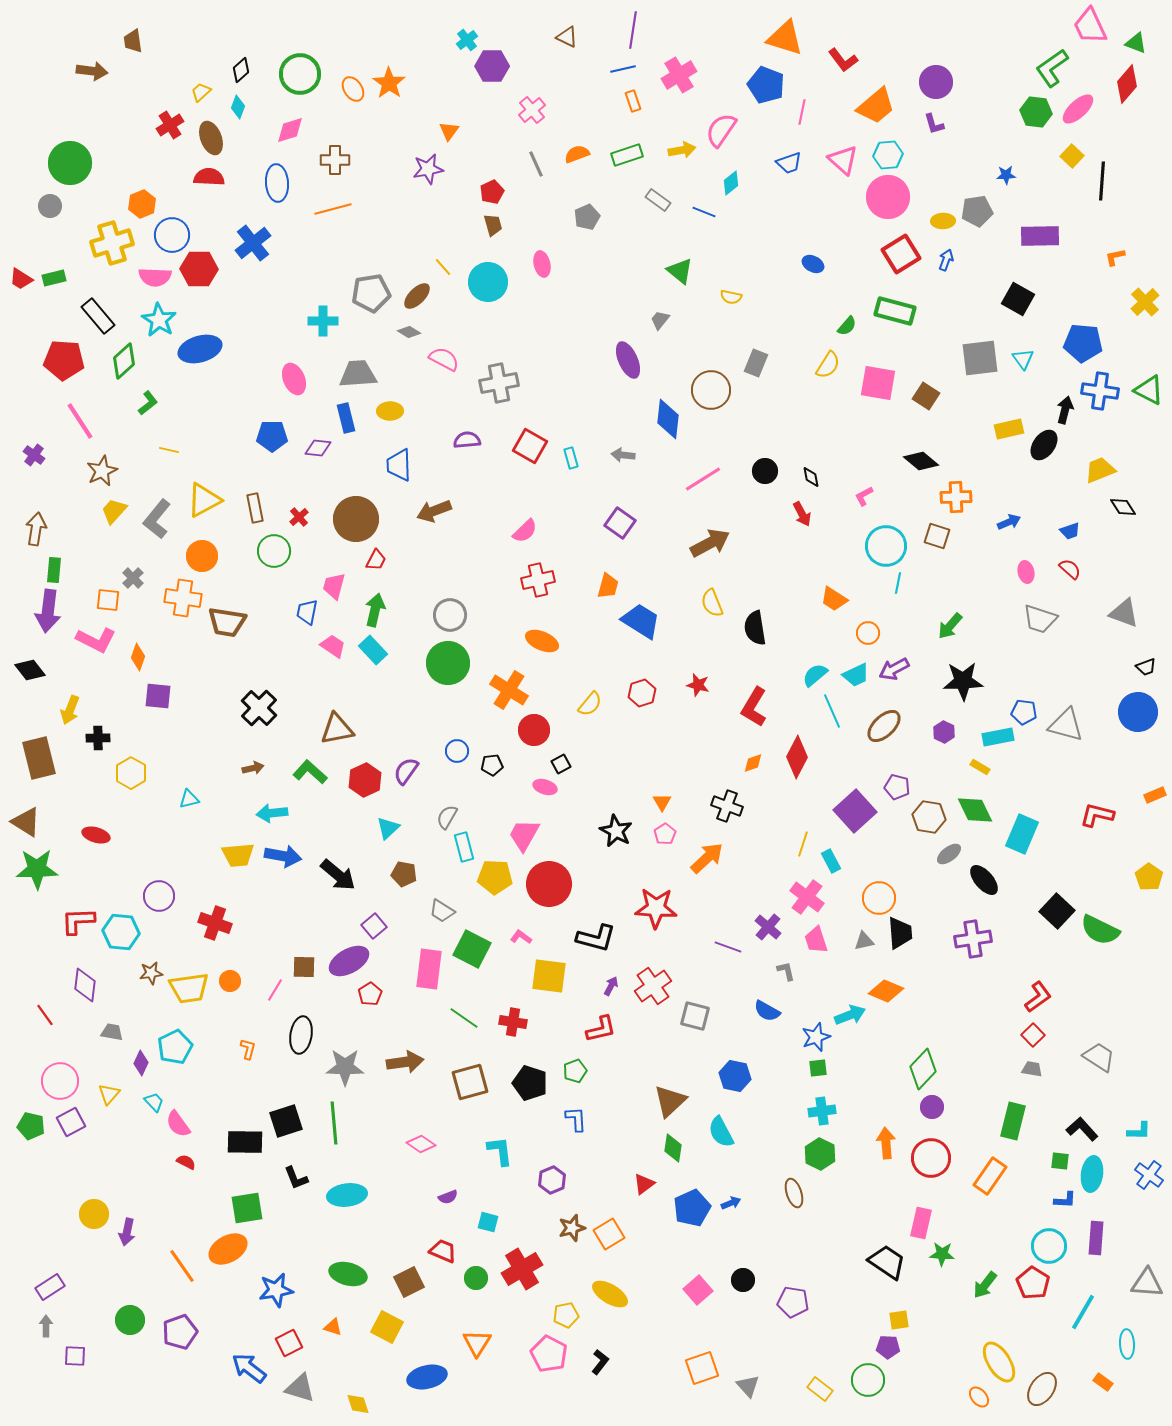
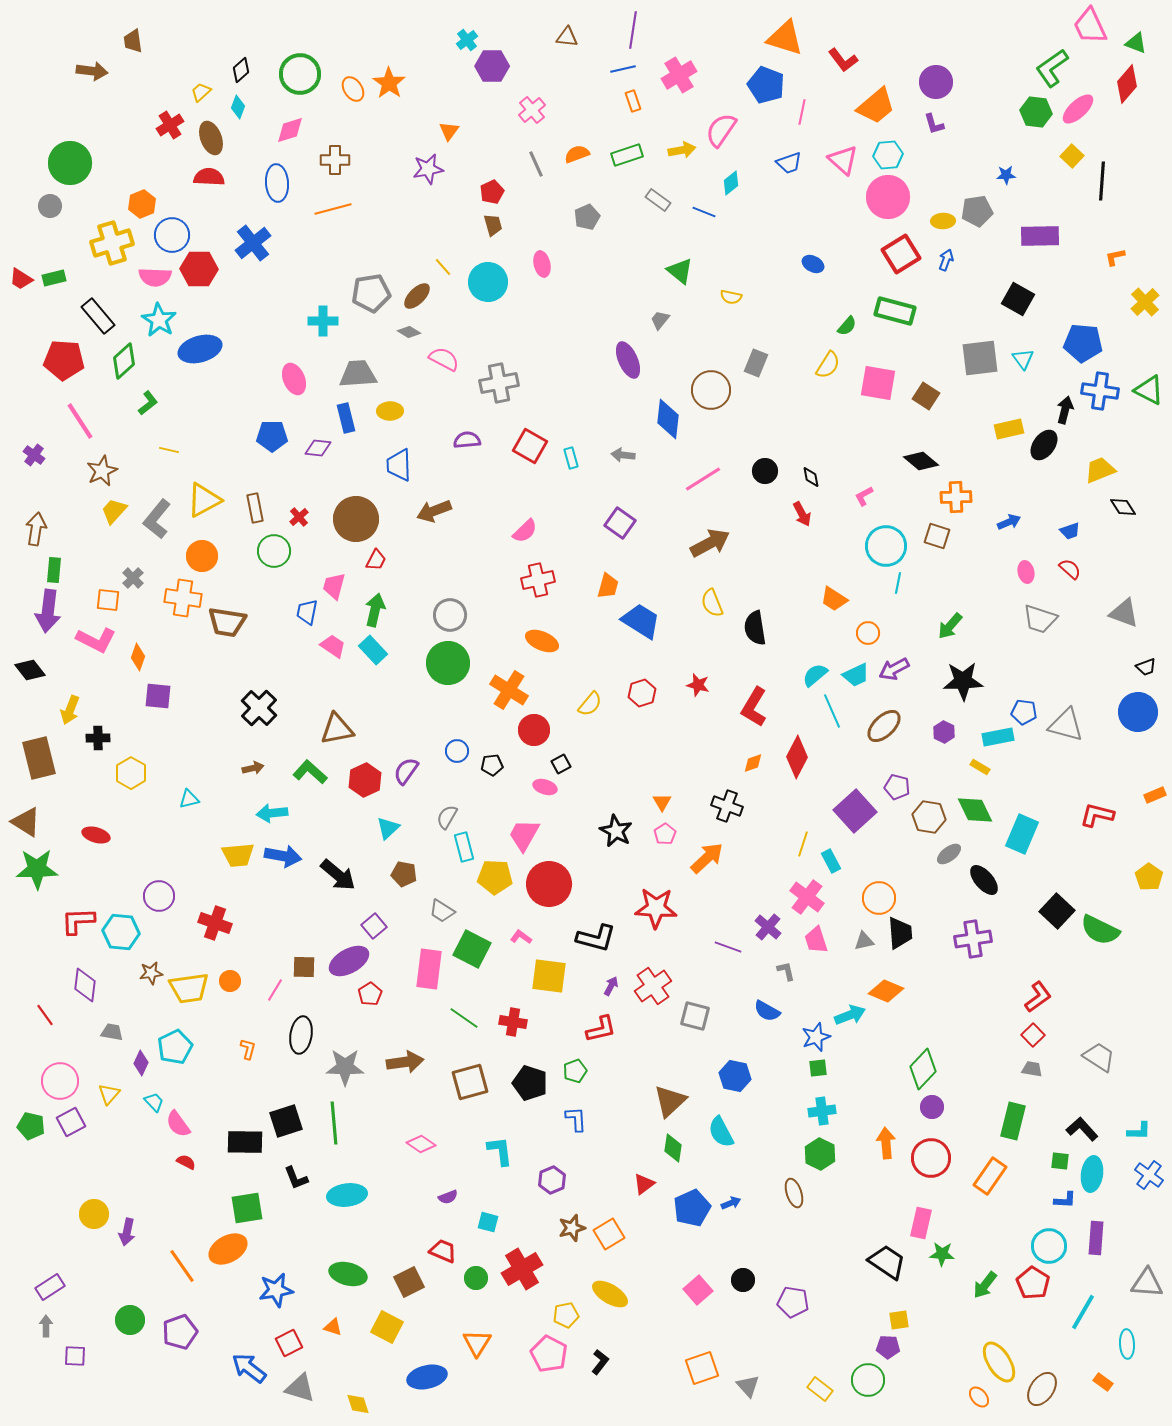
brown triangle at (567, 37): rotated 20 degrees counterclockwise
